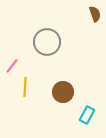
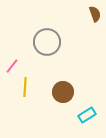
cyan rectangle: rotated 30 degrees clockwise
